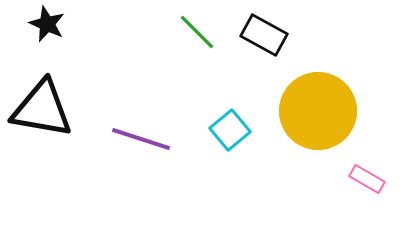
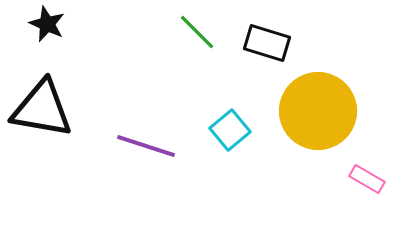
black rectangle: moved 3 px right, 8 px down; rotated 12 degrees counterclockwise
purple line: moved 5 px right, 7 px down
